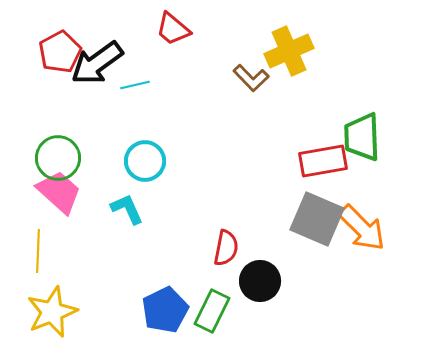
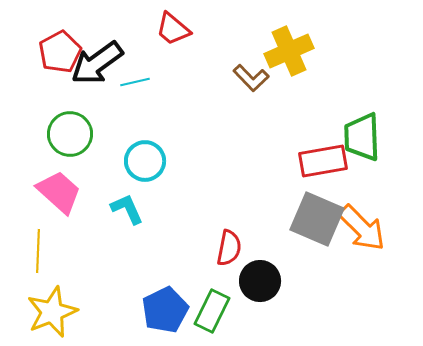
cyan line: moved 3 px up
green circle: moved 12 px right, 24 px up
red semicircle: moved 3 px right
